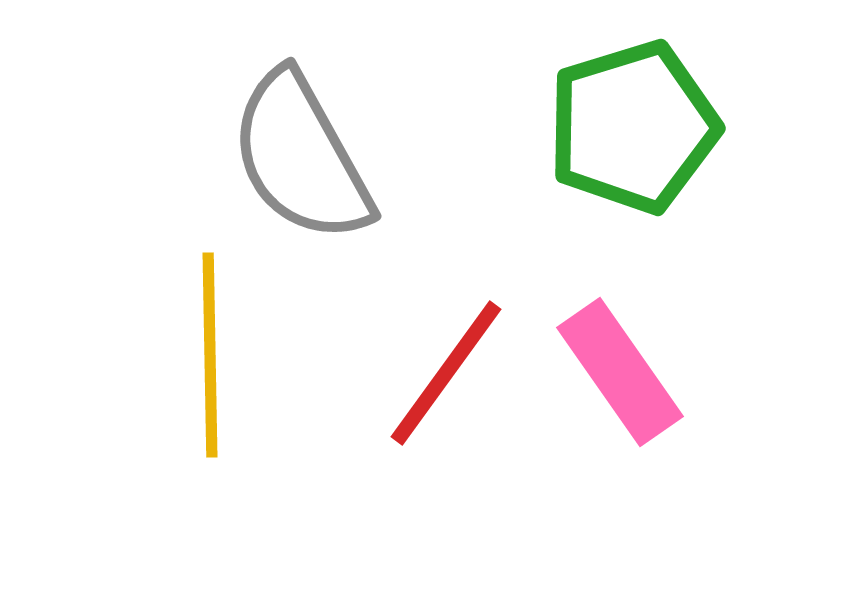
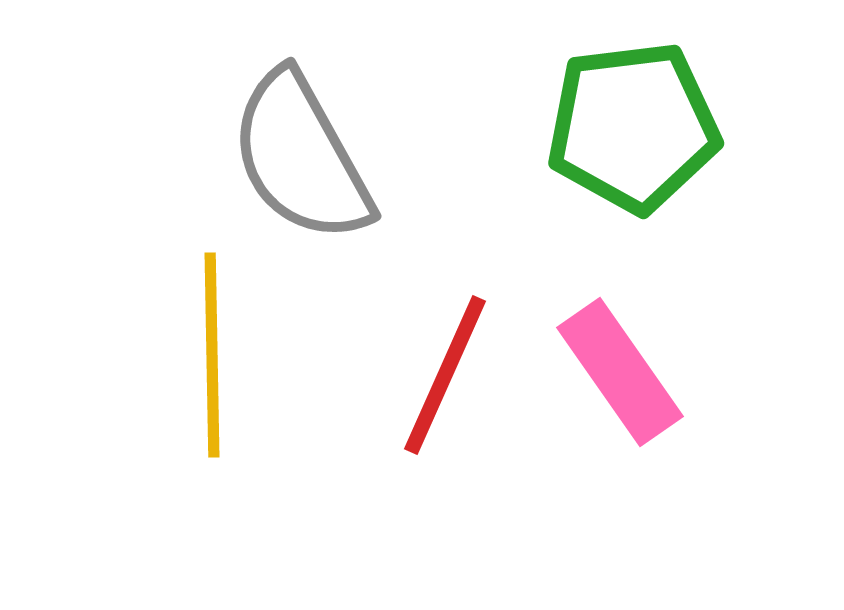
green pentagon: rotated 10 degrees clockwise
yellow line: moved 2 px right
red line: moved 1 px left, 2 px down; rotated 12 degrees counterclockwise
